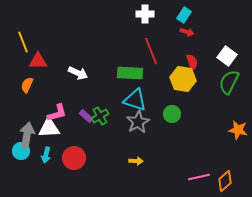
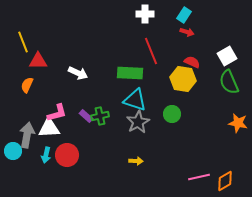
white square: rotated 24 degrees clockwise
red semicircle: rotated 49 degrees counterclockwise
green semicircle: rotated 50 degrees counterclockwise
green cross: rotated 18 degrees clockwise
orange star: moved 7 px up
cyan circle: moved 8 px left
red circle: moved 7 px left, 3 px up
orange diamond: rotated 10 degrees clockwise
